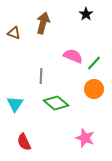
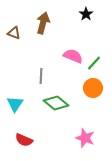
orange circle: moved 1 px left, 1 px up
red semicircle: moved 2 px up; rotated 42 degrees counterclockwise
